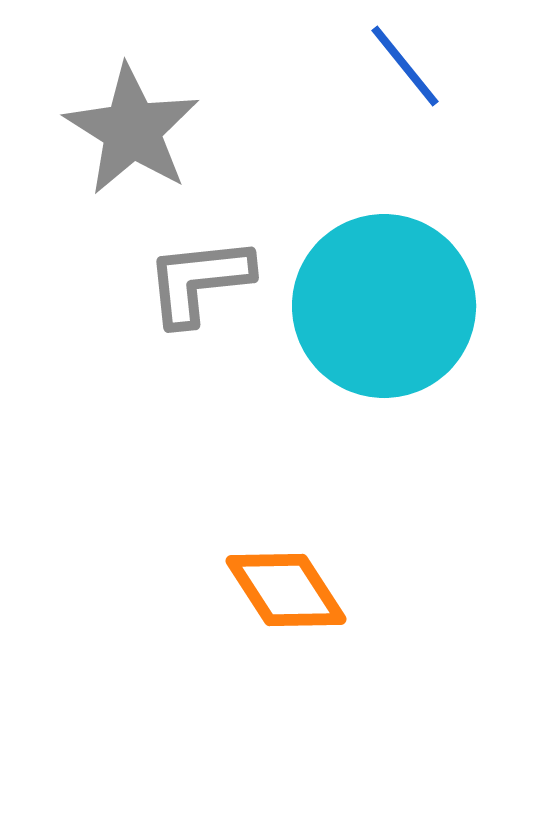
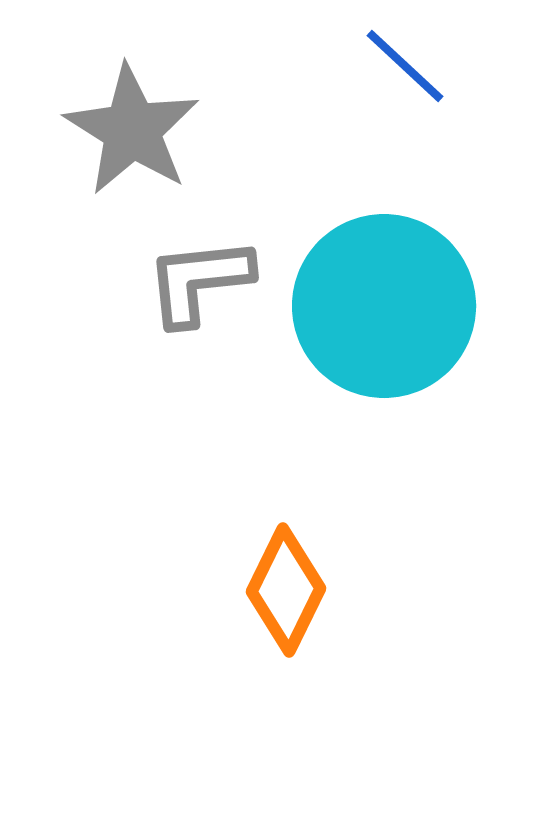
blue line: rotated 8 degrees counterclockwise
orange diamond: rotated 59 degrees clockwise
